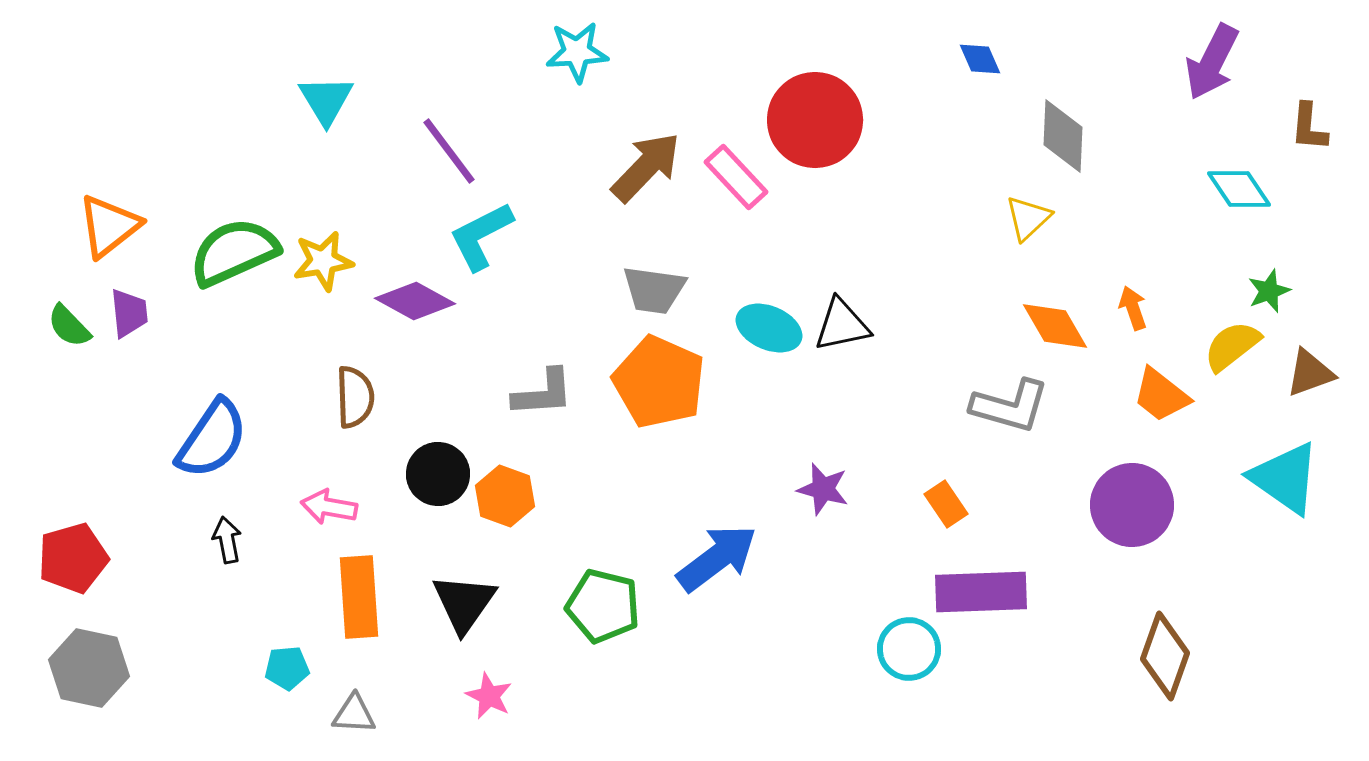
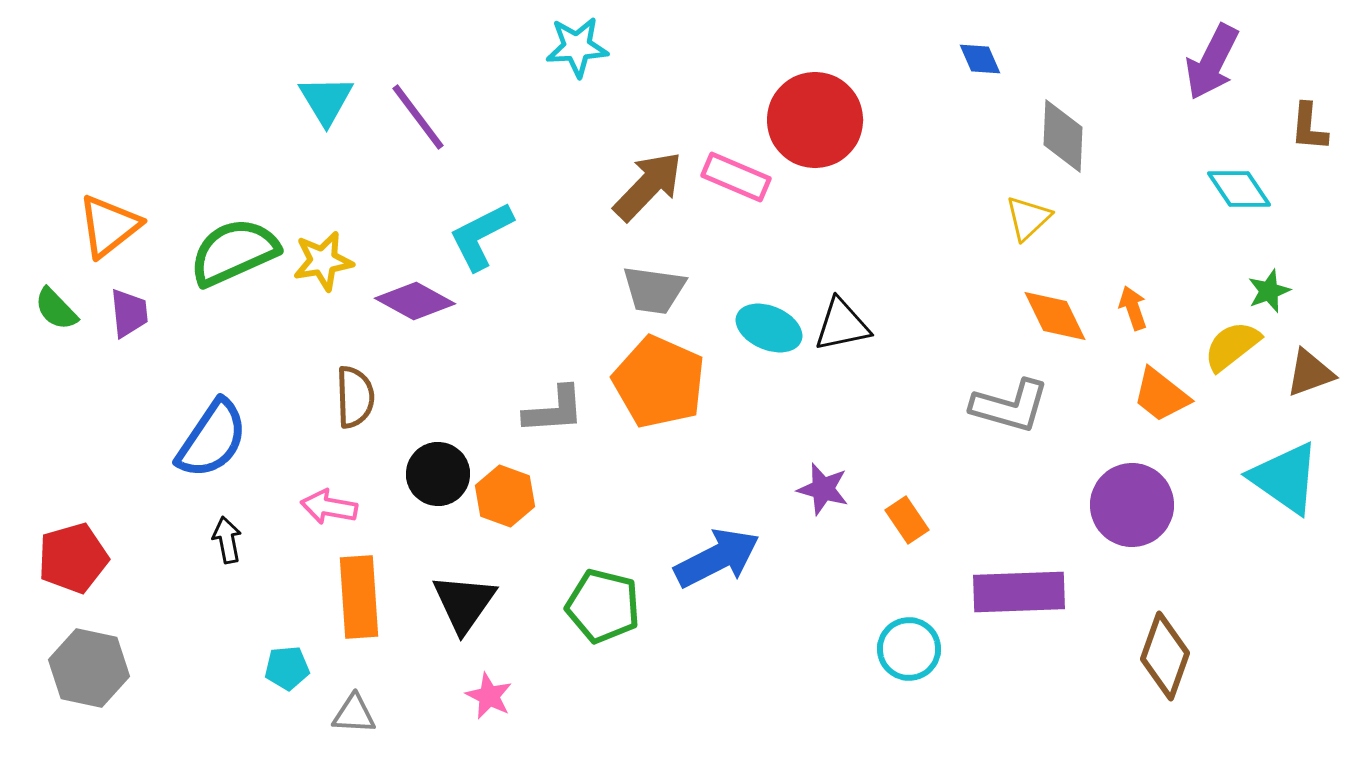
cyan star at (577, 52): moved 5 px up
purple line at (449, 151): moved 31 px left, 34 px up
brown arrow at (646, 167): moved 2 px right, 19 px down
pink rectangle at (736, 177): rotated 24 degrees counterclockwise
green semicircle at (69, 326): moved 13 px left, 17 px up
orange diamond at (1055, 326): moved 10 px up; rotated 4 degrees clockwise
gray L-shape at (543, 393): moved 11 px right, 17 px down
orange rectangle at (946, 504): moved 39 px left, 16 px down
blue arrow at (717, 558): rotated 10 degrees clockwise
purple rectangle at (981, 592): moved 38 px right
